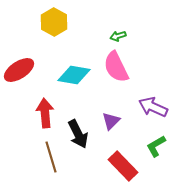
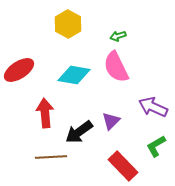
yellow hexagon: moved 14 px right, 2 px down
black arrow: moved 1 px right, 2 px up; rotated 80 degrees clockwise
brown line: rotated 76 degrees counterclockwise
